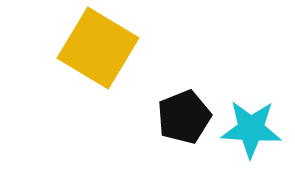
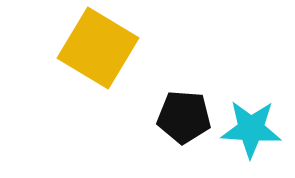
black pentagon: rotated 26 degrees clockwise
